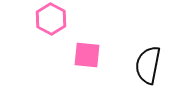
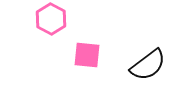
black semicircle: rotated 138 degrees counterclockwise
